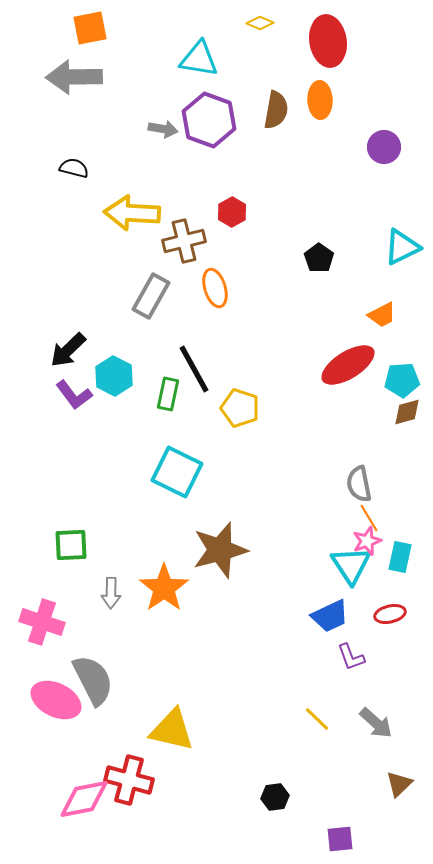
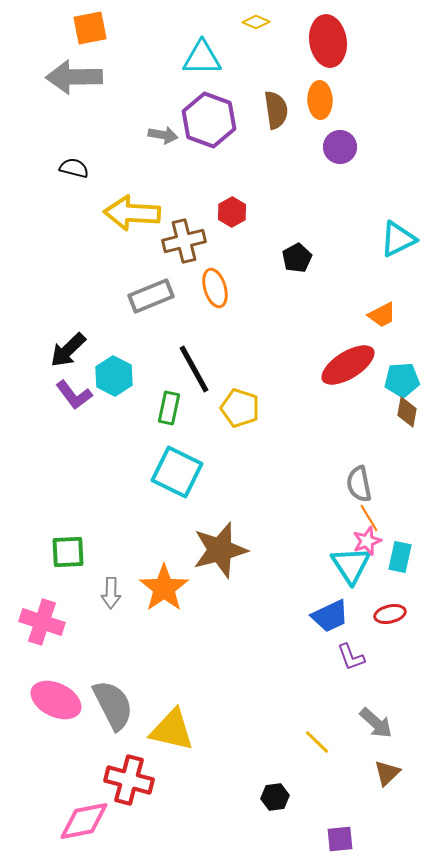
yellow diamond at (260, 23): moved 4 px left, 1 px up
cyan triangle at (199, 59): moved 3 px right, 1 px up; rotated 9 degrees counterclockwise
brown semicircle at (276, 110): rotated 18 degrees counterclockwise
gray arrow at (163, 129): moved 6 px down
purple circle at (384, 147): moved 44 px left
cyan triangle at (402, 247): moved 4 px left, 8 px up
black pentagon at (319, 258): moved 22 px left; rotated 8 degrees clockwise
gray rectangle at (151, 296): rotated 39 degrees clockwise
green rectangle at (168, 394): moved 1 px right, 14 px down
brown diamond at (407, 412): rotated 64 degrees counterclockwise
green square at (71, 545): moved 3 px left, 7 px down
gray semicircle at (93, 680): moved 20 px right, 25 px down
yellow line at (317, 719): moved 23 px down
brown triangle at (399, 784): moved 12 px left, 11 px up
pink diamond at (84, 799): moved 22 px down
